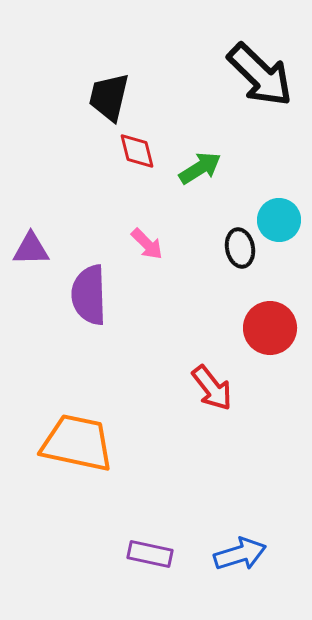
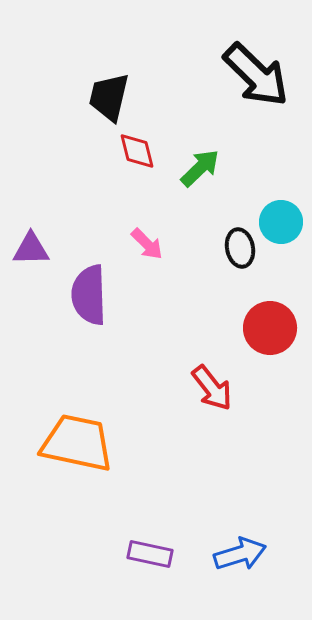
black arrow: moved 4 px left
green arrow: rotated 12 degrees counterclockwise
cyan circle: moved 2 px right, 2 px down
